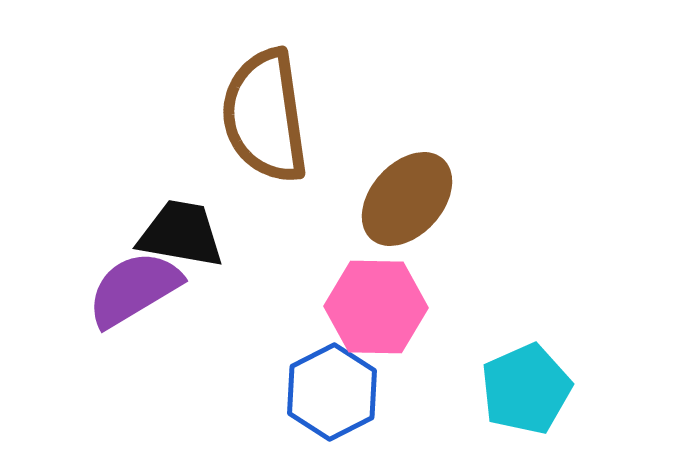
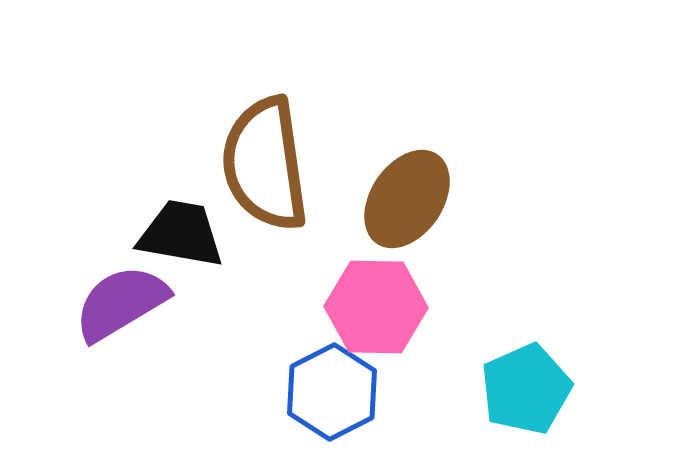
brown semicircle: moved 48 px down
brown ellipse: rotated 8 degrees counterclockwise
purple semicircle: moved 13 px left, 14 px down
